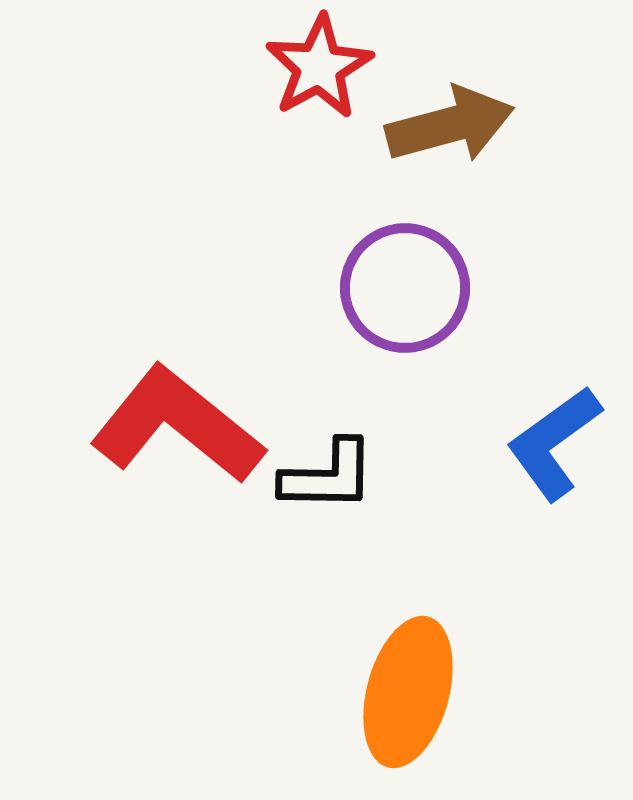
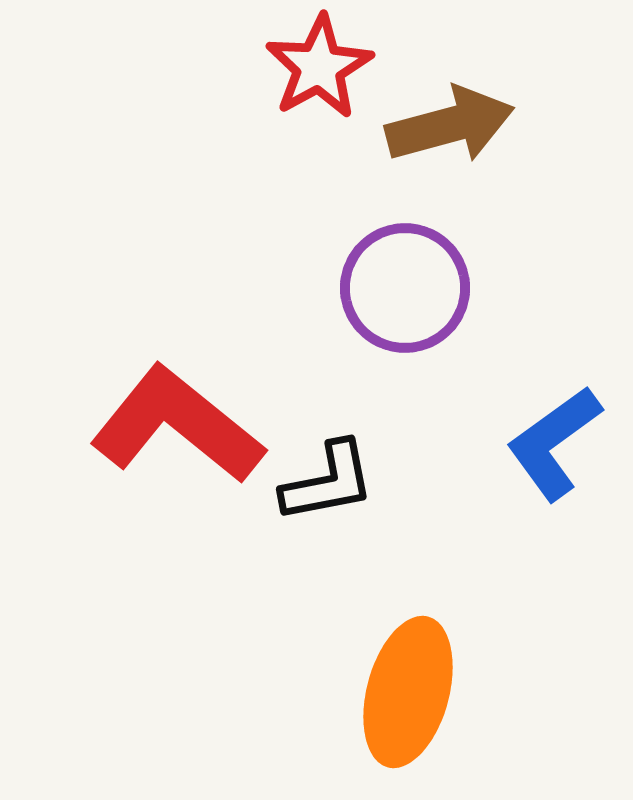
black L-shape: moved 6 px down; rotated 12 degrees counterclockwise
